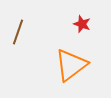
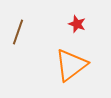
red star: moved 5 px left
